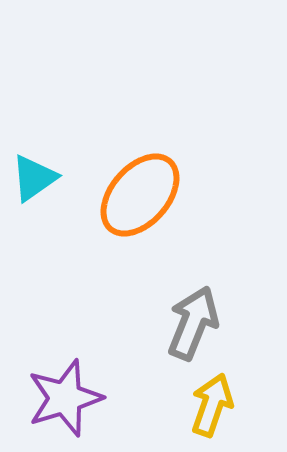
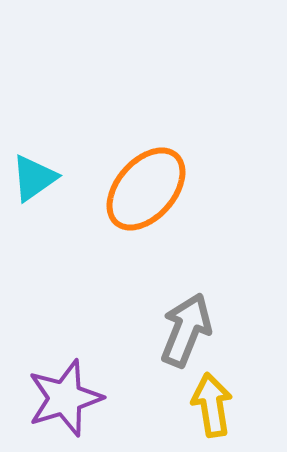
orange ellipse: moved 6 px right, 6 px up
gray arrow: moved 7 px left, 7 px down
yellow arrow: rotated 28 degrees counterclockwise
